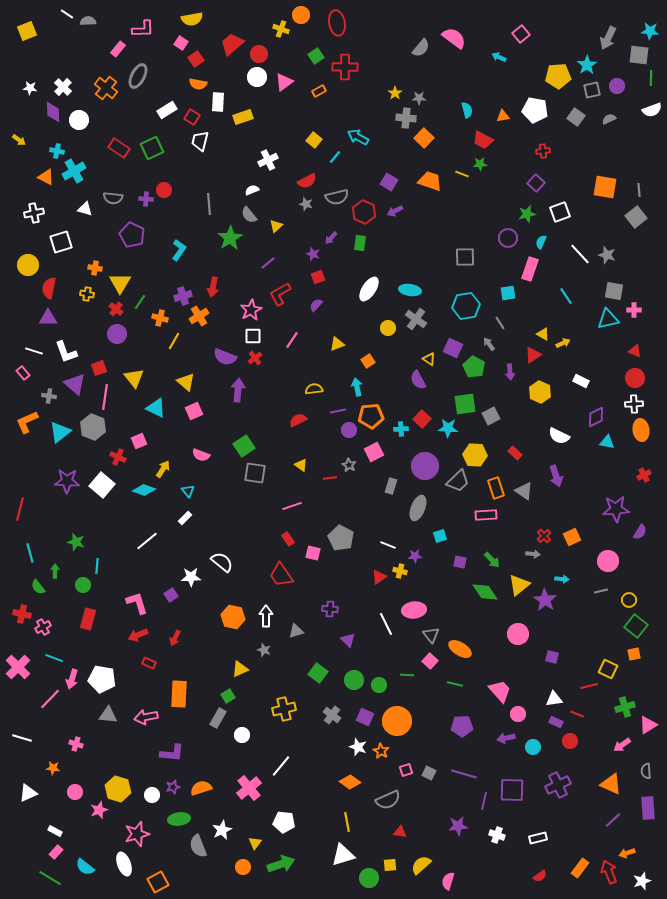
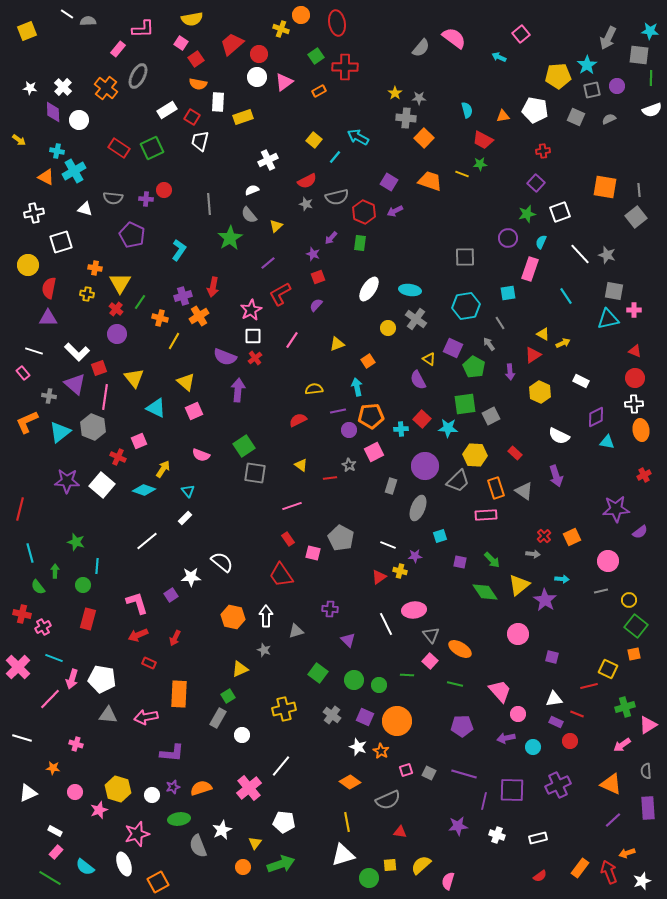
gray square at (576, 117): rotated 12 degrees counterclockwise
white L-shape at (66, 352): moved 11 px right; rotated 25 degrees counterclockwise
purple semicircle at (640, 532): rotated 21 degrees clockwise
